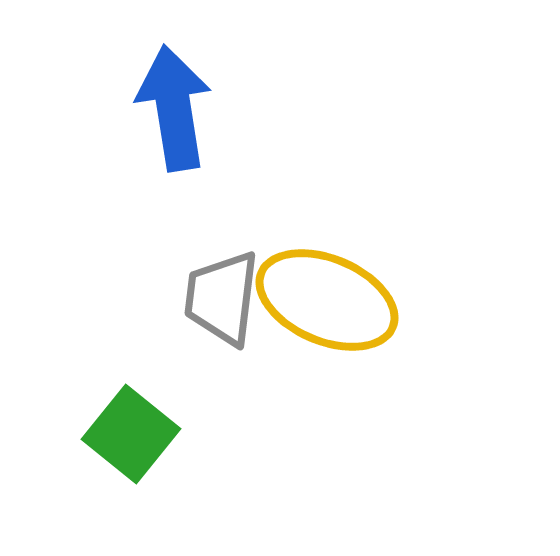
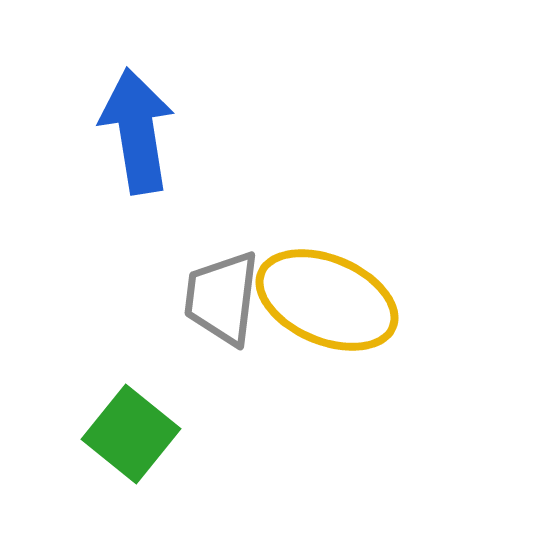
blue arrow: moved 37 px left, 23 px down
